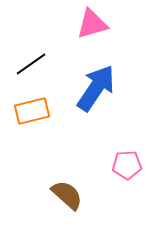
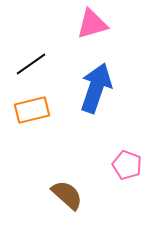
blue arrow: rotated 15 degrees counterclockwise
orange rectangle: moved 1 px up
pink pentagon: rotated 24 degrees clockwise
